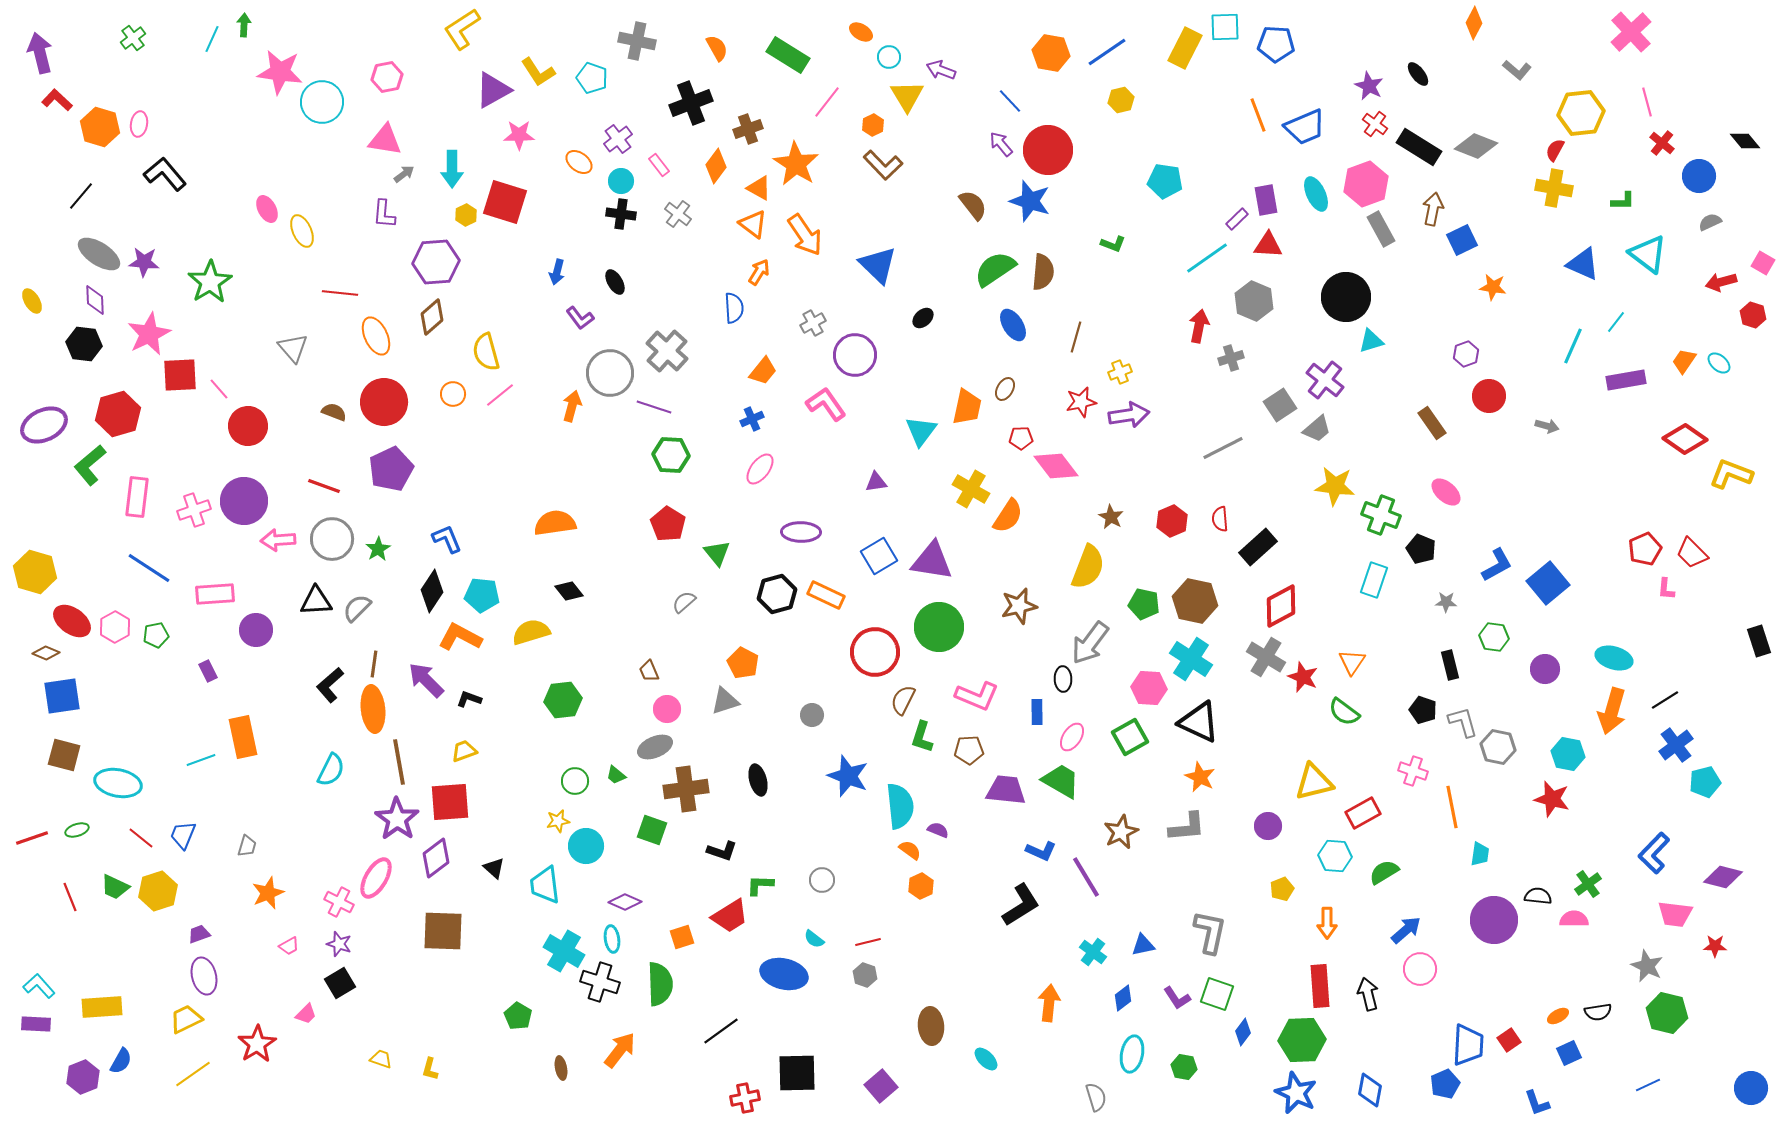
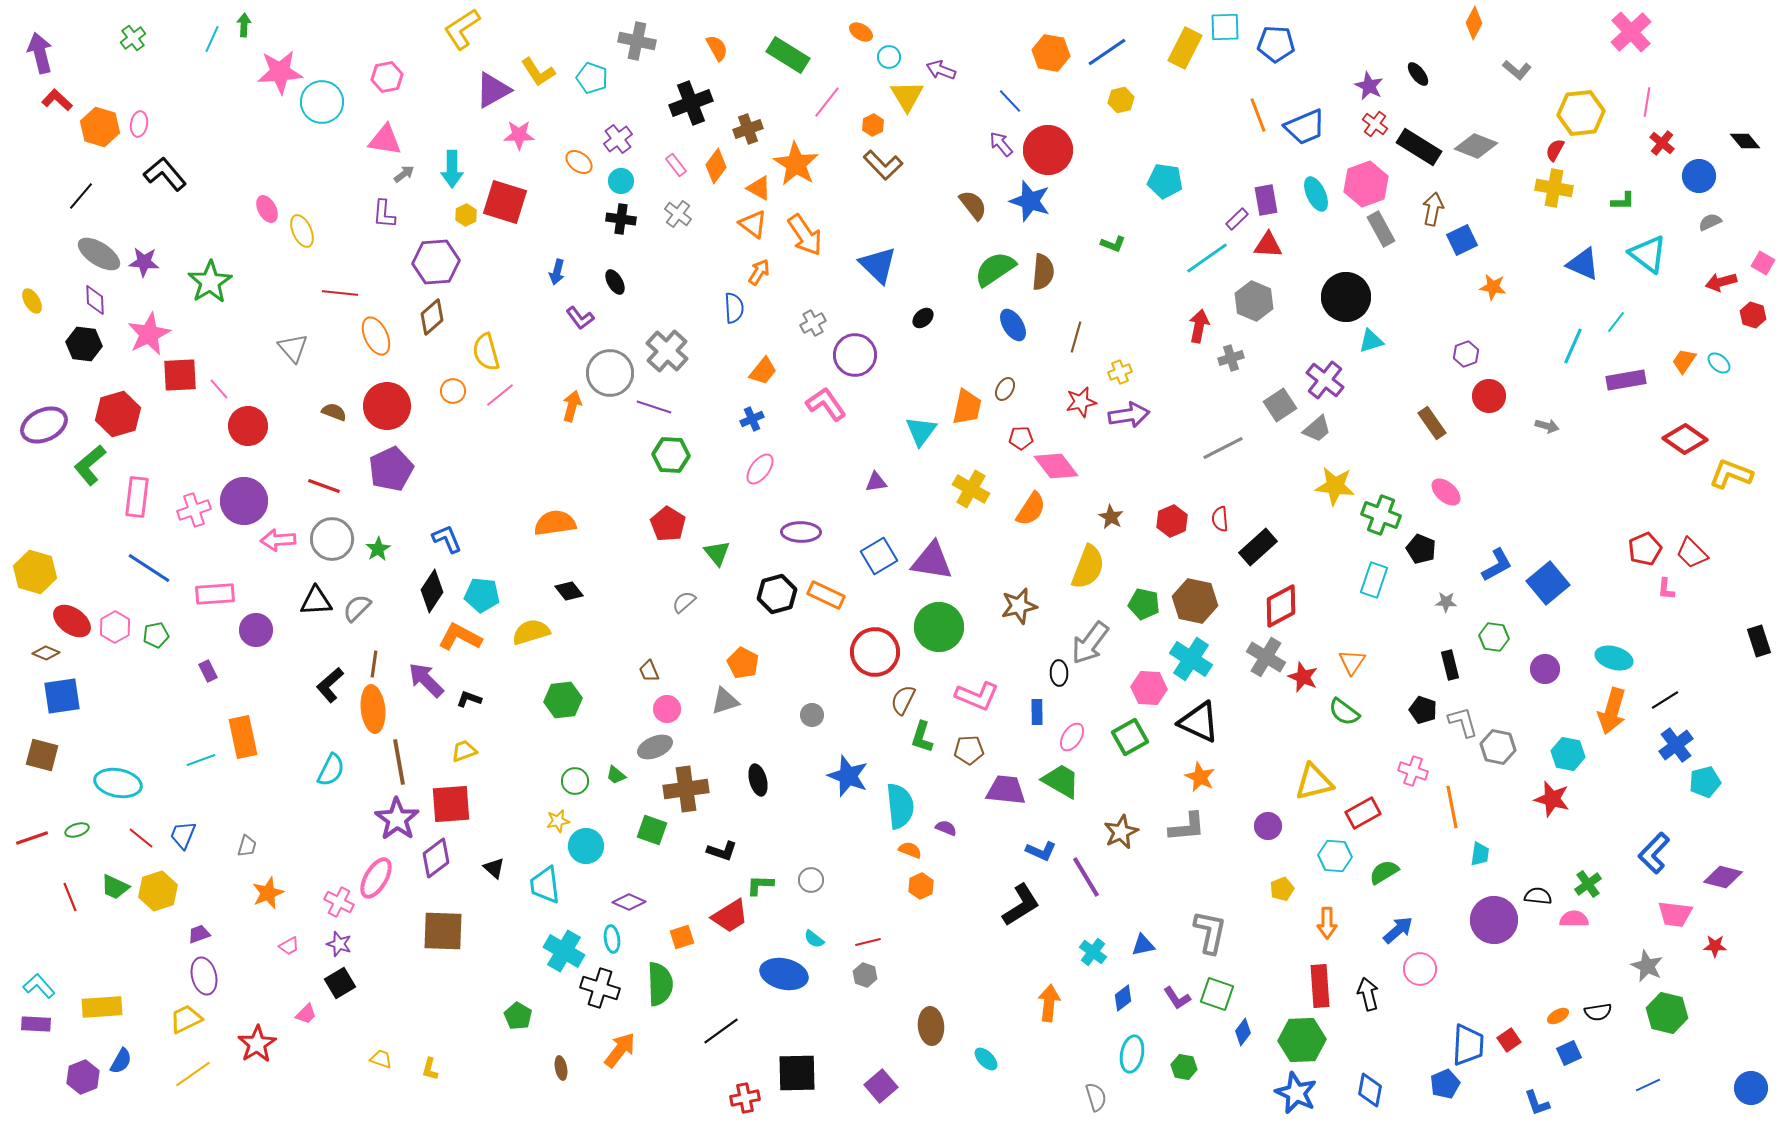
pink star at (280, 72): rotated 12 degrees counterclockwise
pink line at (1647, 102): rotated 24 degrees clockwise
pink rectangle at (659, 165): moved 17 px right
black cross at (621, 214): moved 5 px down
orange circle at (453, 394): moved 3 px up
red circle at (384, 402): moved 3 px right, 4 px down
orange semicircle at (1008, 516): moved 23 px right, 7 px up
black ellipse at (1063, 679): moved 4 px left, 6 px up
brown square at (64, 755): moved 22 px left
red square at (450, 802): moved 1 px right, 2 px down
purple semicircle at (938, 830): moved 8 px right, 2 px up
orange semicircle at (910, 850): rotated 15 degrees counterclockwise
gray circle at (822, 880): moved 11 px left
purple diamond at (625, 902): moved 4 px right
blue arrow at (1406, 930): moved 8 px left
black cross at (600, 982): moved 6 px down
